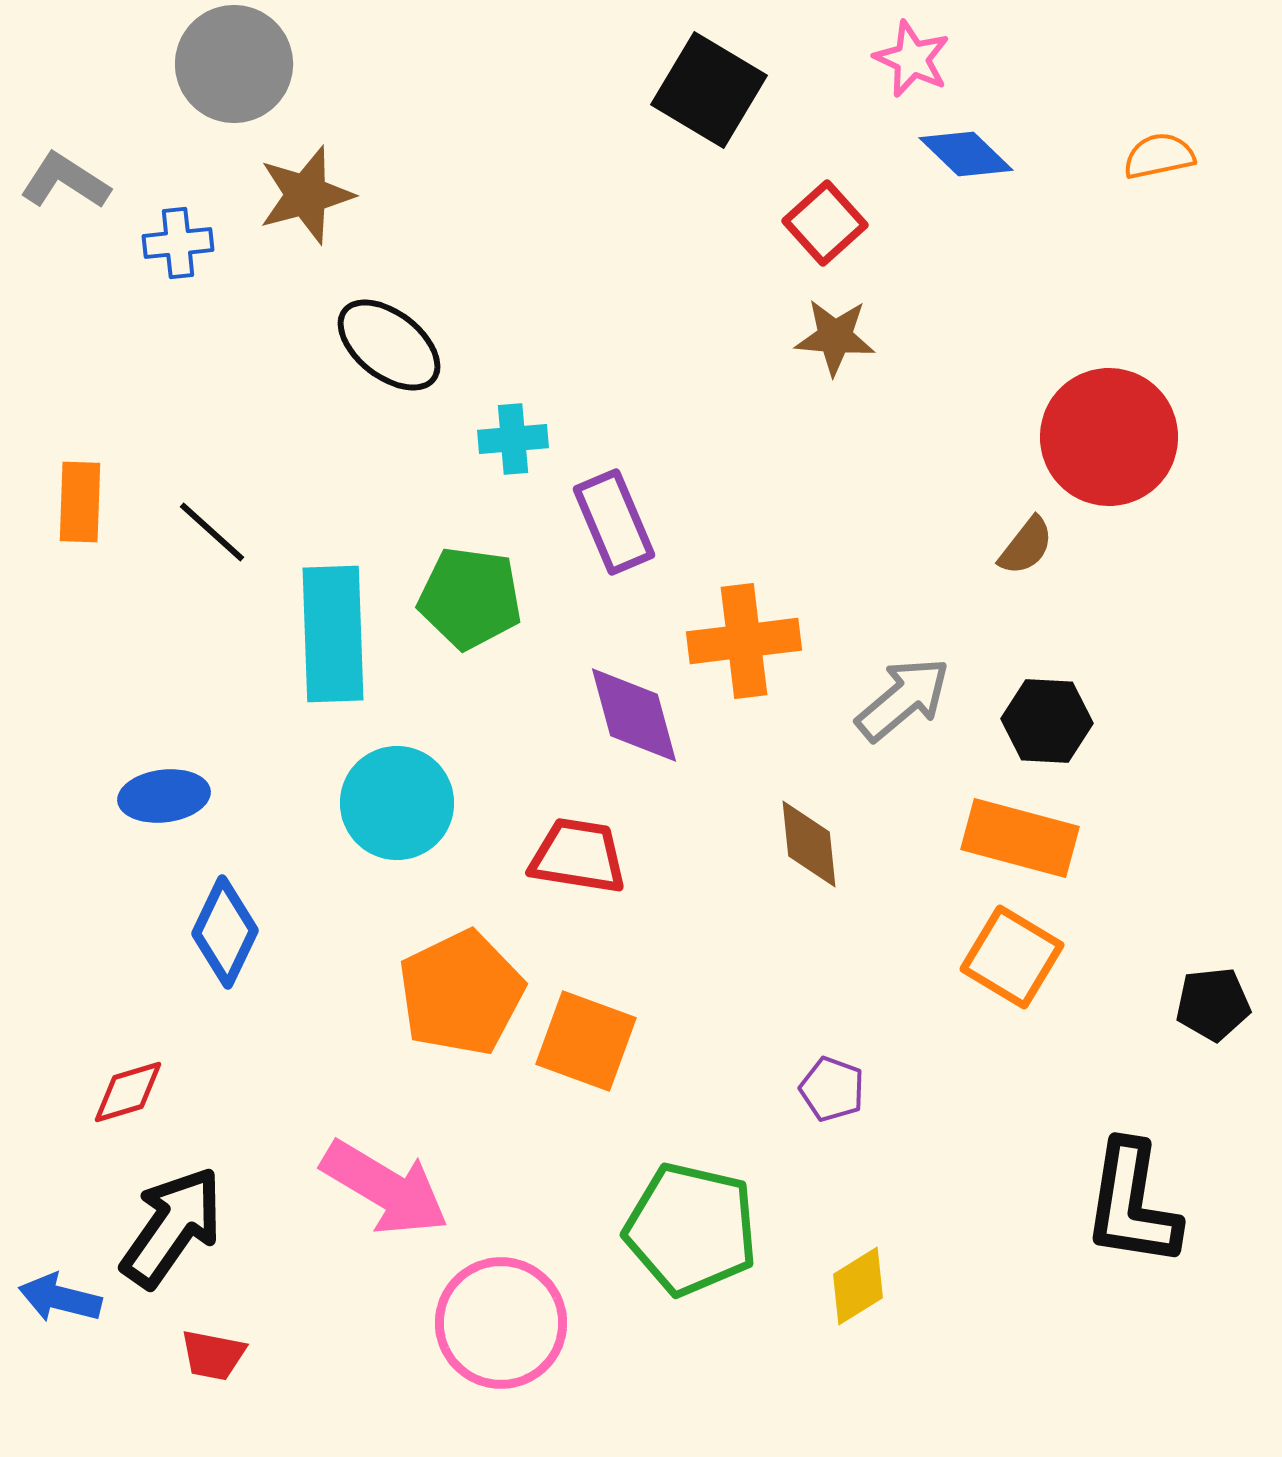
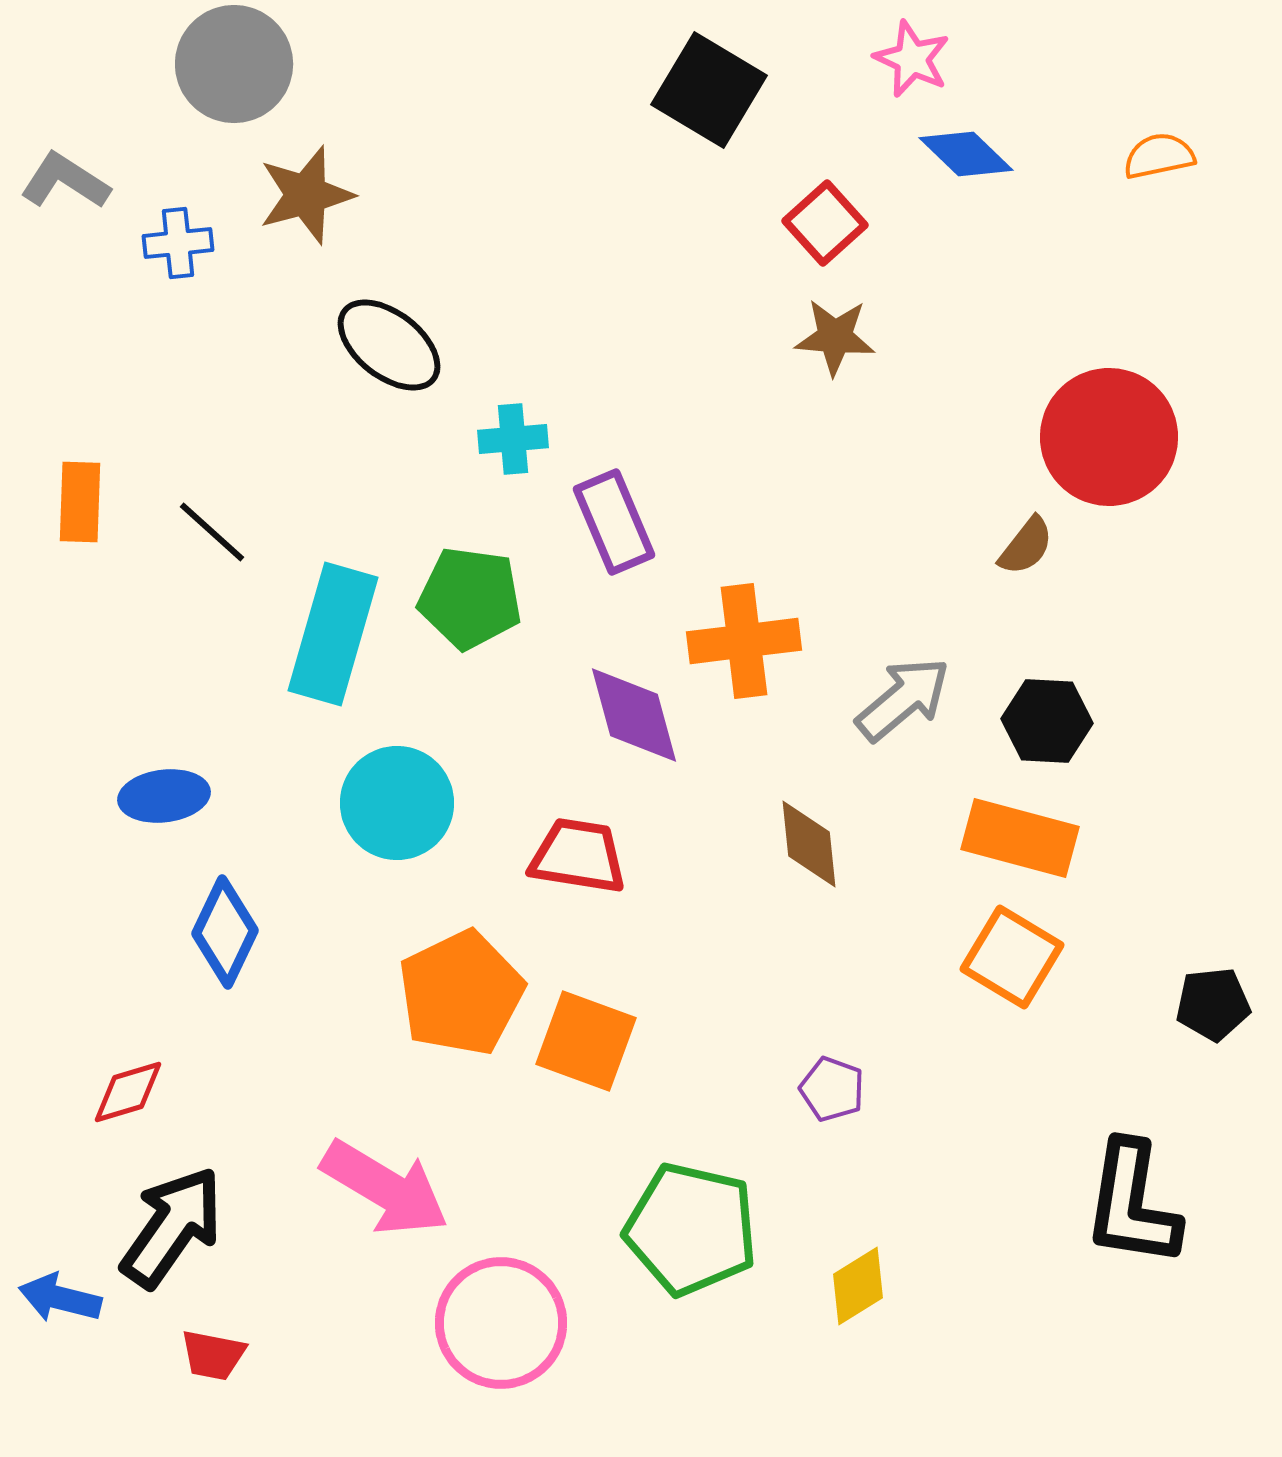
cyan rectangle at (333, 634): rotated 18 degrees clockwise
